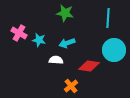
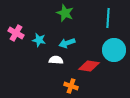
green star: rotated 12 degrees clockwise
pink cross: moved 3 px left
orange cross: rotated 32 degrees counterclockwise
